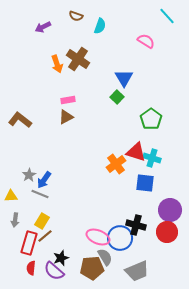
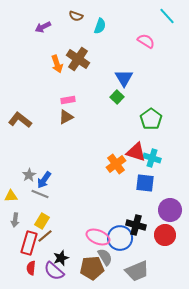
red circle: moved 2 px left, 3 px down
